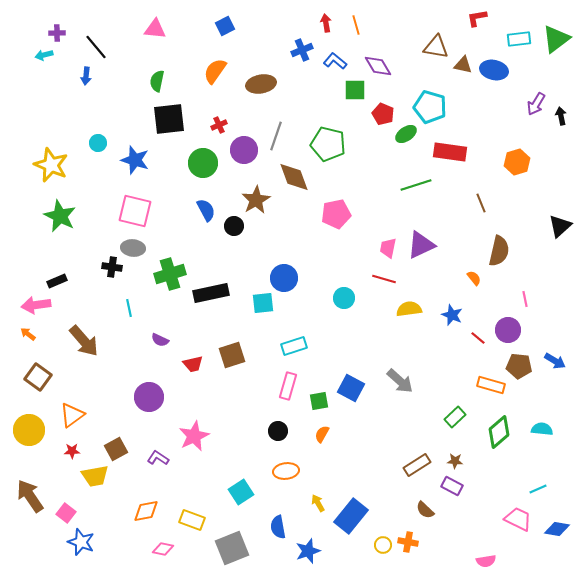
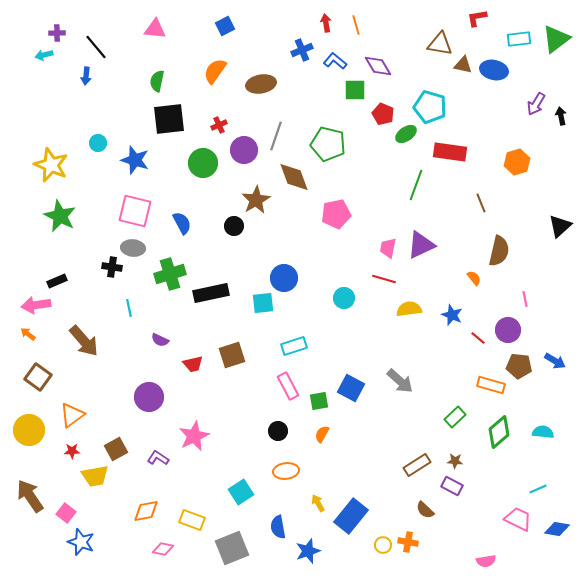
brown triangle at (436, 47): moved 4 px right, 3 px up
green line at (416, 185): rotated 52 degrees counterclockwise
blue semicircle at (206, 210): moved 24 px left, 13 px down
pink rectangle at (288, 386): rotated 44 degrees counterclockwise
cyan semicircle at (542, 429): moved 1 px right, 3 px down
